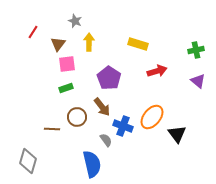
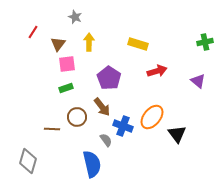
gray star: moved 4 px up
green cross: moved 9 px right, 8 px up
